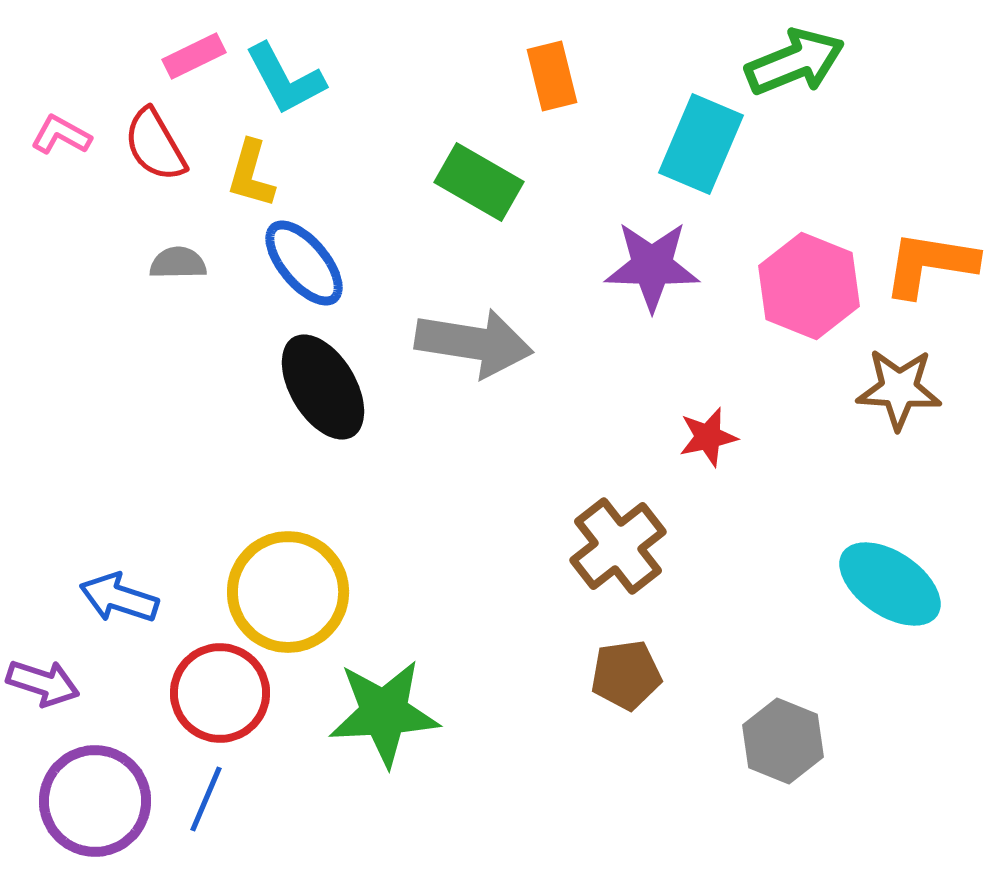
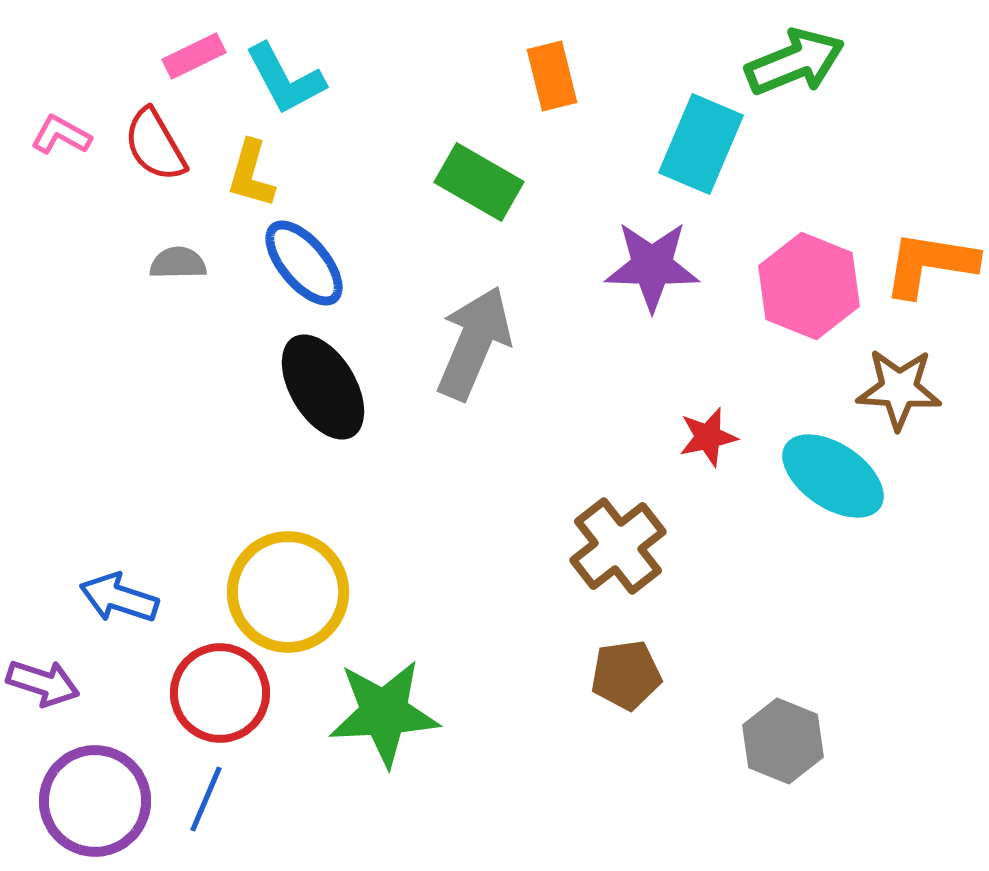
gray arrow: rotated 76 degrees counterclockwise
cyan ellipse: moved 57 px left, 108 px up
